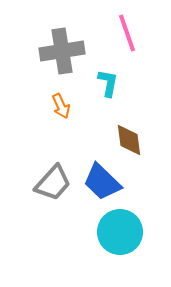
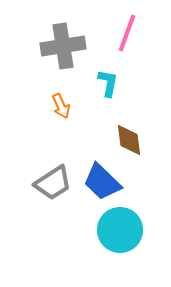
pink line: rotated 39 degrees clockwise
gray cross: moved 1 px right, 5 px up
gray trapezoid: rotated 15 degrees clockwise
cyan circle: moved 2 px up
